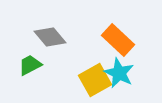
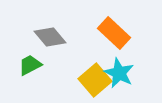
orange rectangle: moved 4 px left, 7 px up
yellow square: rotated 12 degrees counterclockwise
